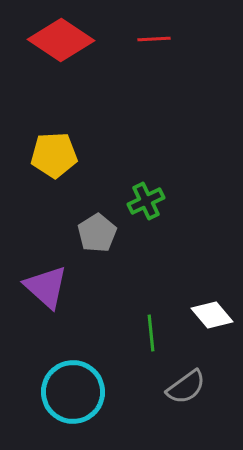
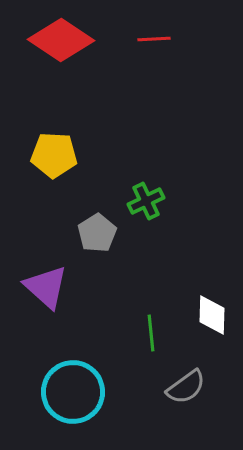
yellow pentagon: rotated 6 degrees clockwise
white diamond: rotated 42 degrees clockwise
